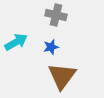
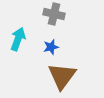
gray cross: moved 2 px left, 1 px up
cyan arrow: moved 2 px right, 3 px up; rotated 40 degrees counterclockwise
